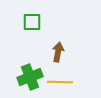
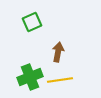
green square: rotated 24 degrees counterclockwise
yellow line: moved 2 px up; rotated 10 degrees counterclockwise
